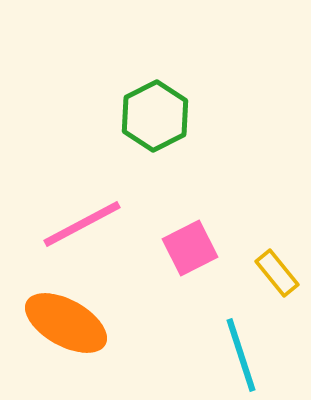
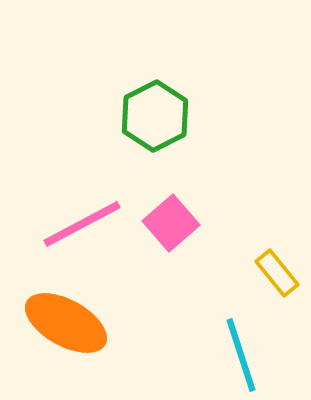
pink square: moved 19 px left, 25 px up; rotated 14 degrees counterclockwise
